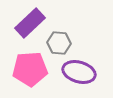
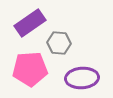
purple rectangle: rotated 8 degrees clockwise
purple ellipse: moved 3 px right, 6 px down; rotated 20 degrees counterclockwise
